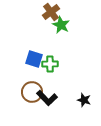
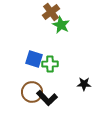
black star: moved 16 px up; rotated 16 degrees counterclockwise
